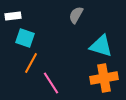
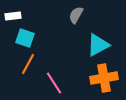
cyan triangle: moved 3 px left, 1 px up; rotated 45 degrees counterclockwise
orange line: moved 3 px left, 1 px down
pink line: moved 3 px right
